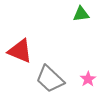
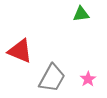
gray trapezoid: moved 2 px right, 1 px up; rotated 104 degrees counterclockwise
